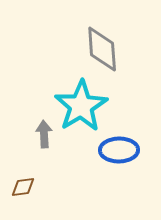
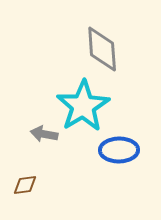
cyan star: moved 2 px right
gray arrow: rotated 76 degrees counterclockwise
brown diamond: moved 2 px right, 2 px up
